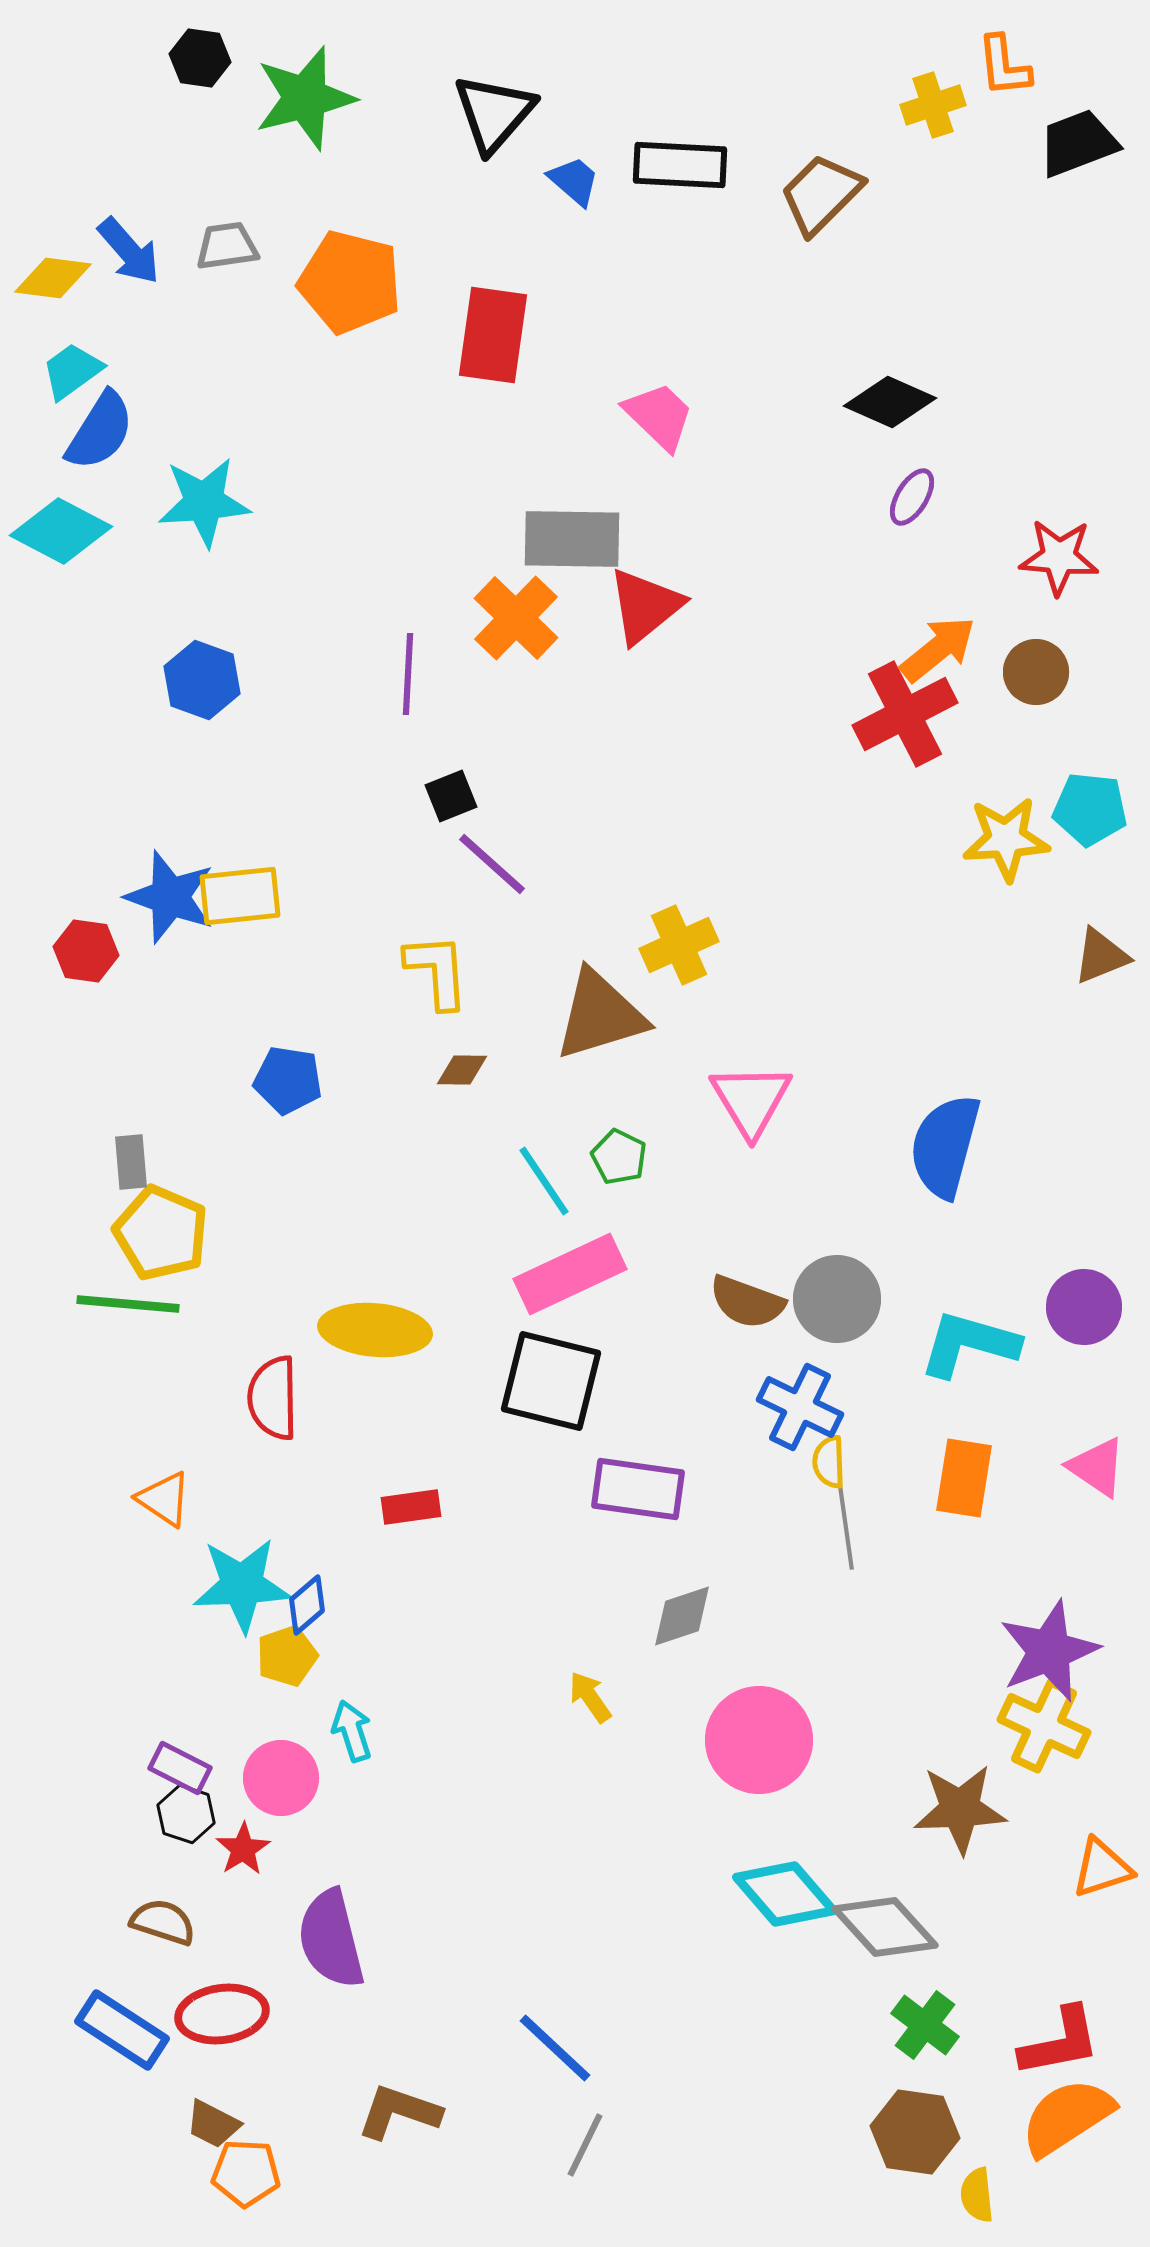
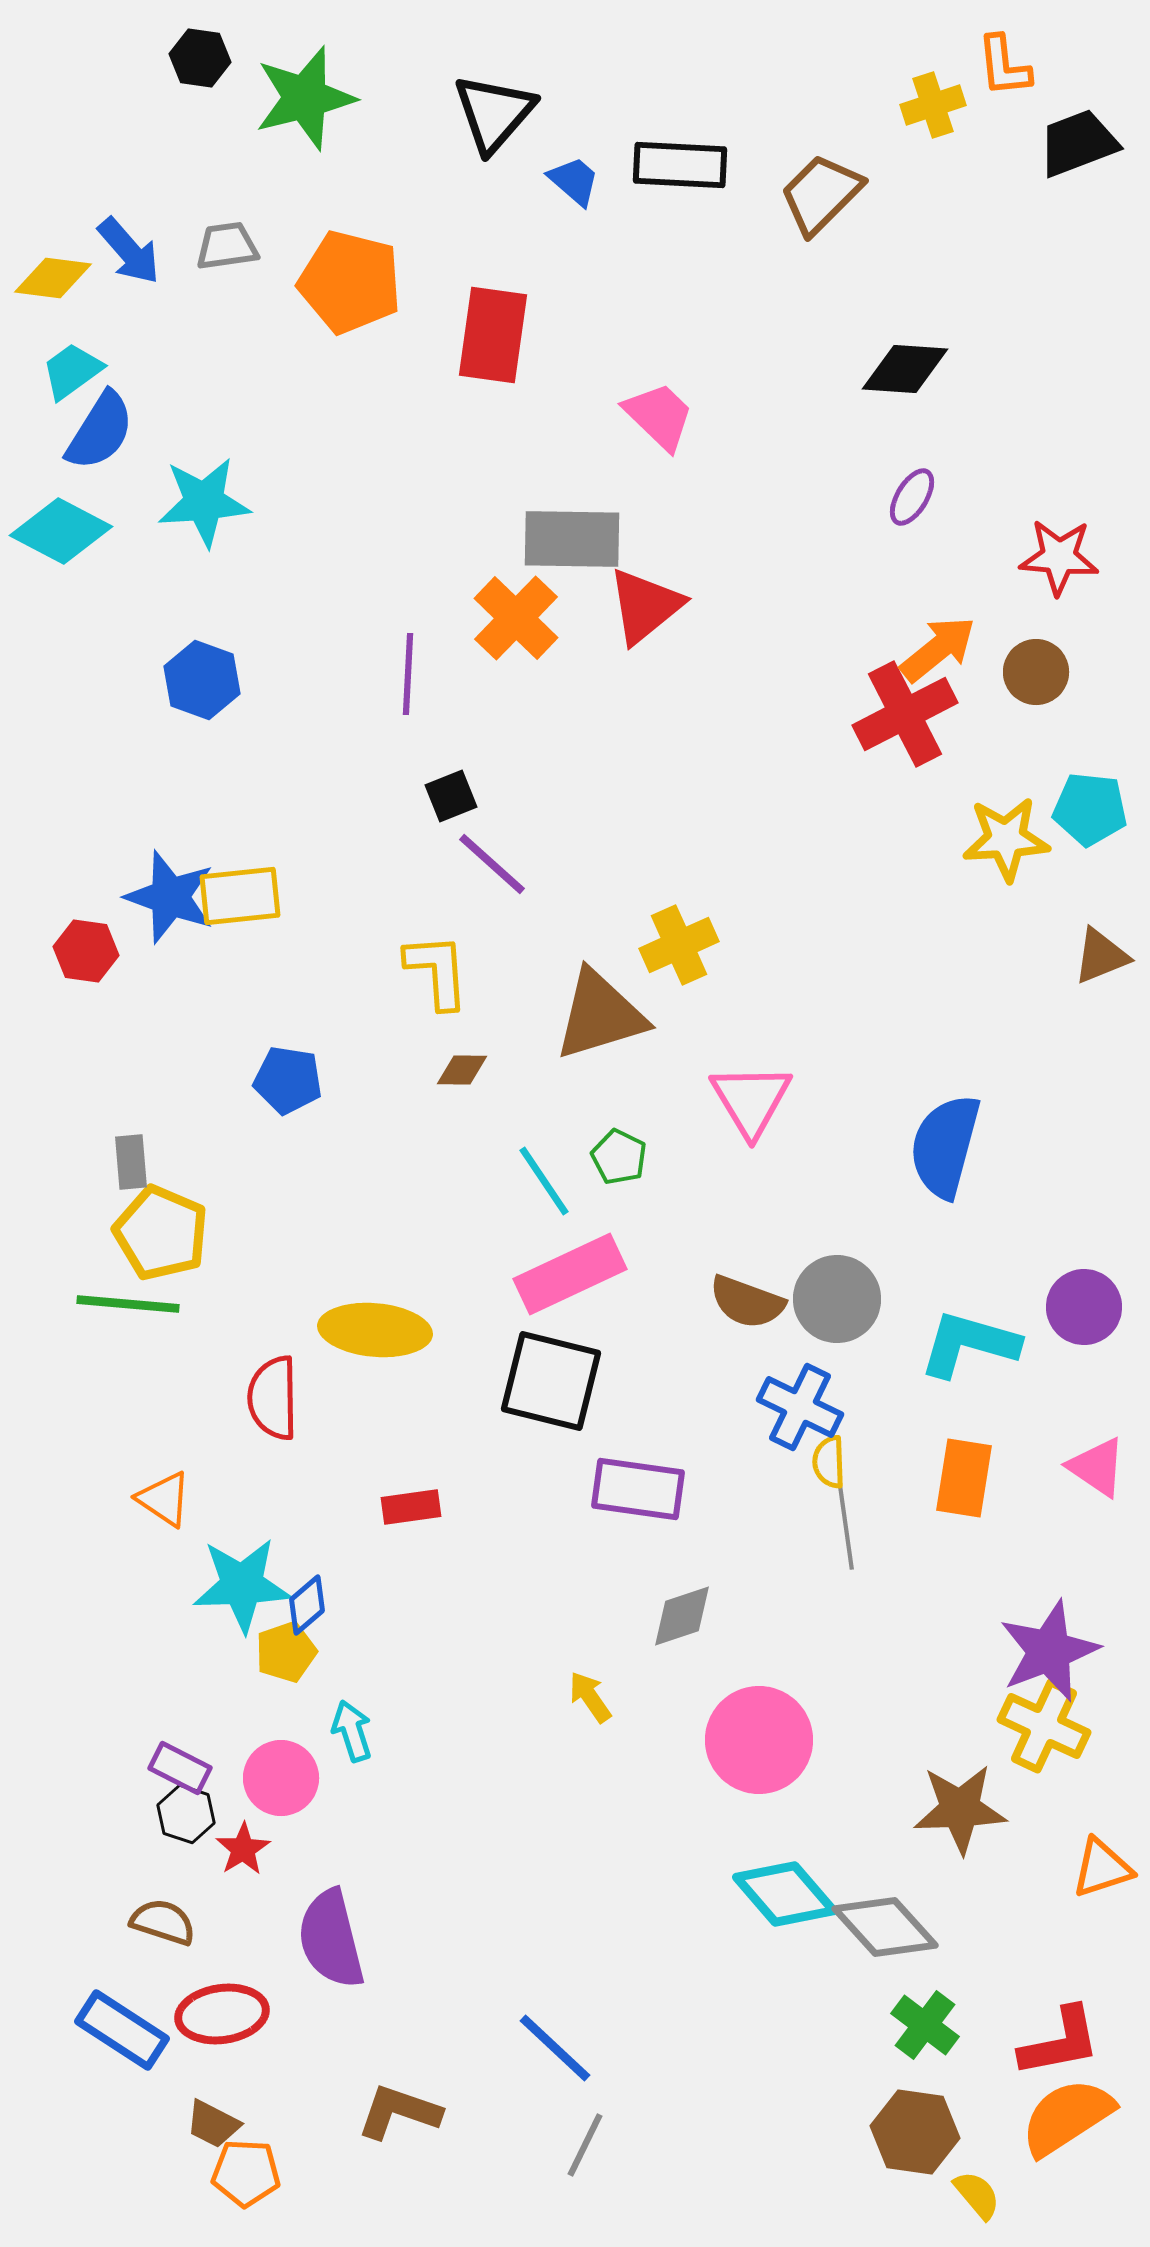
black diamond at (890, 402): moved 15 px right, 33 px up; rotated 20 degrees counterclockwise
yellow pentagon at (287, 1656): moved 1 px left, 4 px up
yellow semicircle at (977, 2195): rotated 146 degrees clockwise
